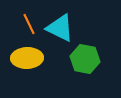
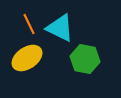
yellow ellipse: rotated 32 degrees counterclockwise
